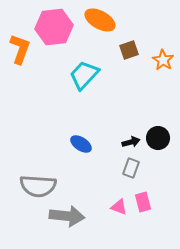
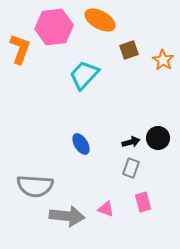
blue ellipse: rotated 25 degrees clockwise
gray semicircle: moved 3 px left
pink triangle: moved 13 px left, 2 px down
